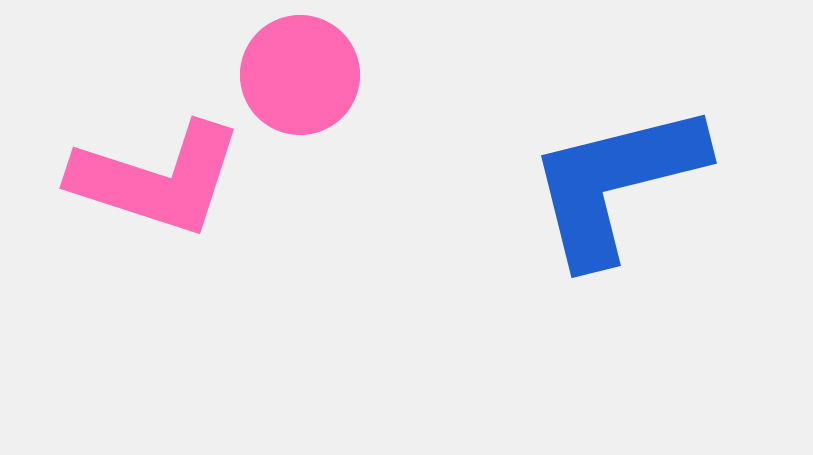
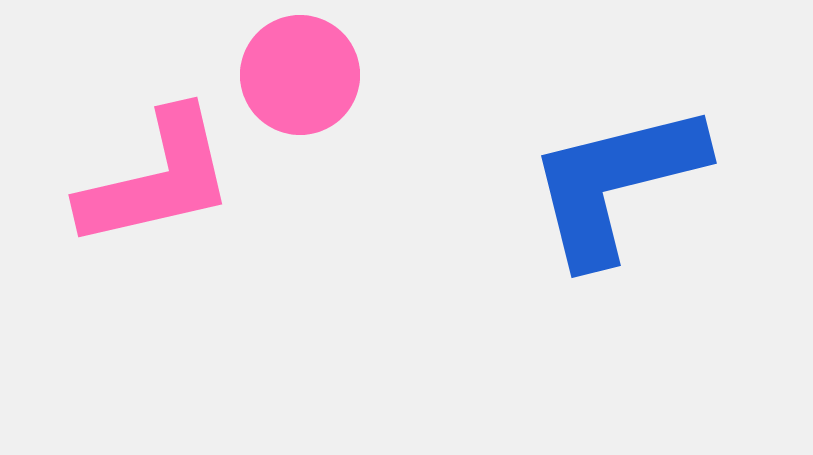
pink L-shape: rotated 31 degrees counterclockwise
